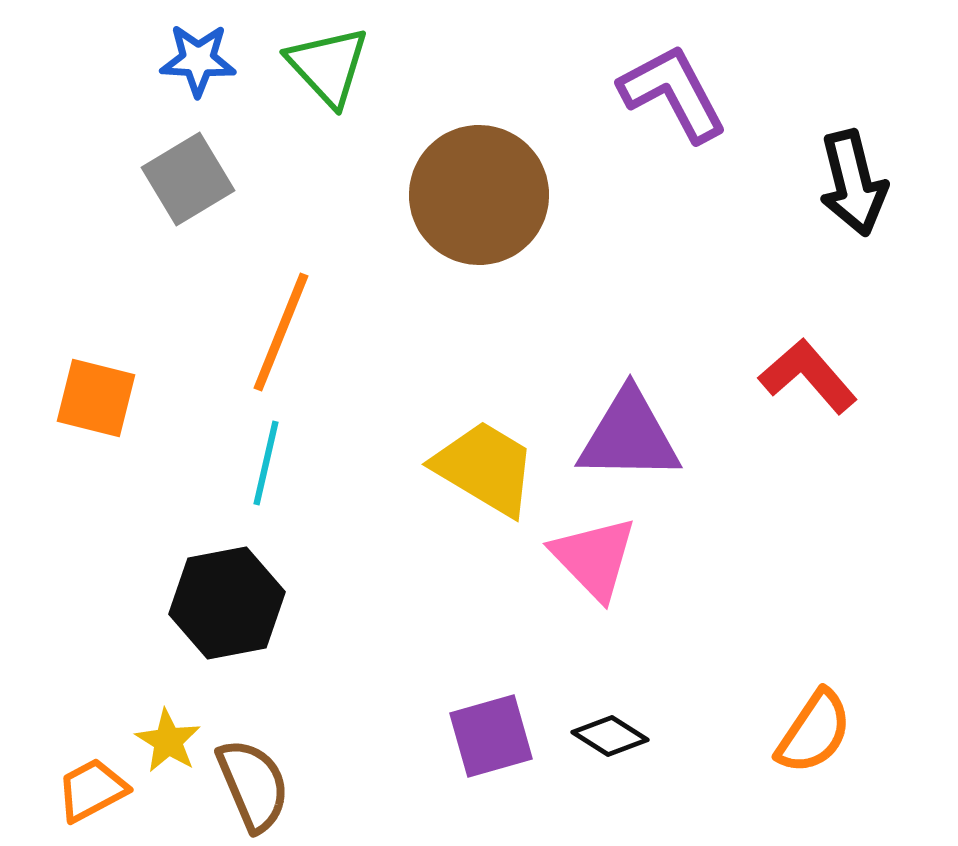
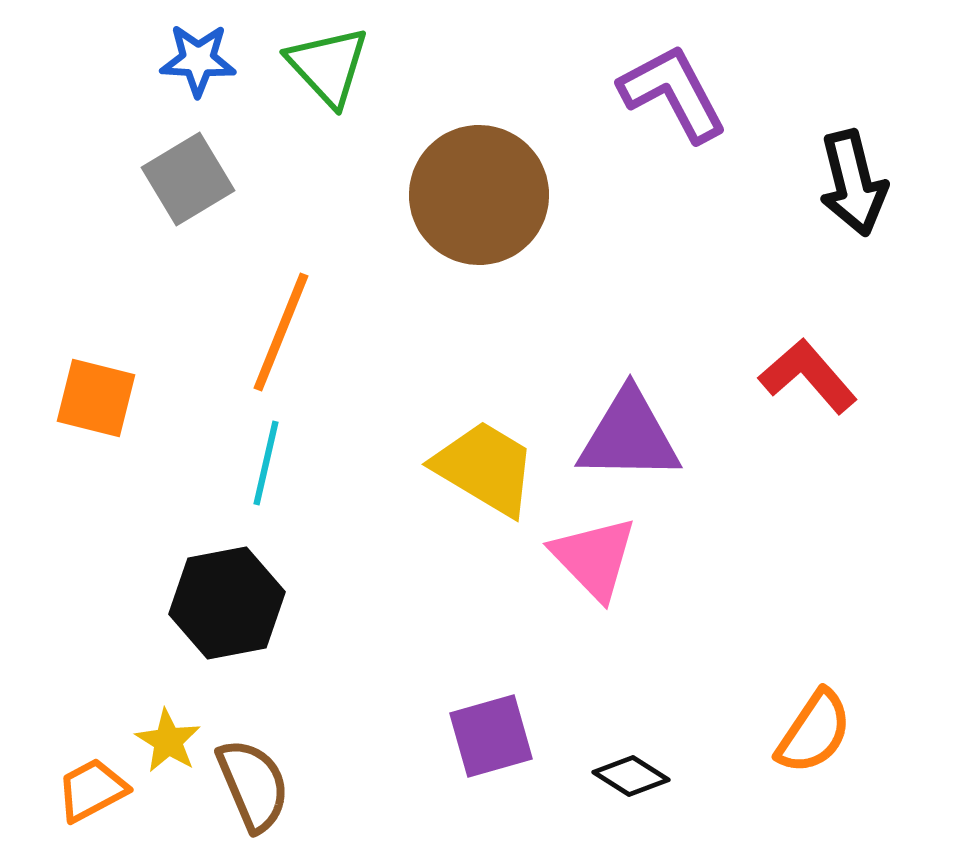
black diamond: moved 21 px right, 40 px down
